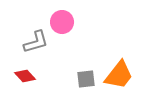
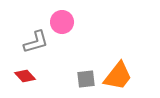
orange trapezoid: moved 1 px left, 1 px down
